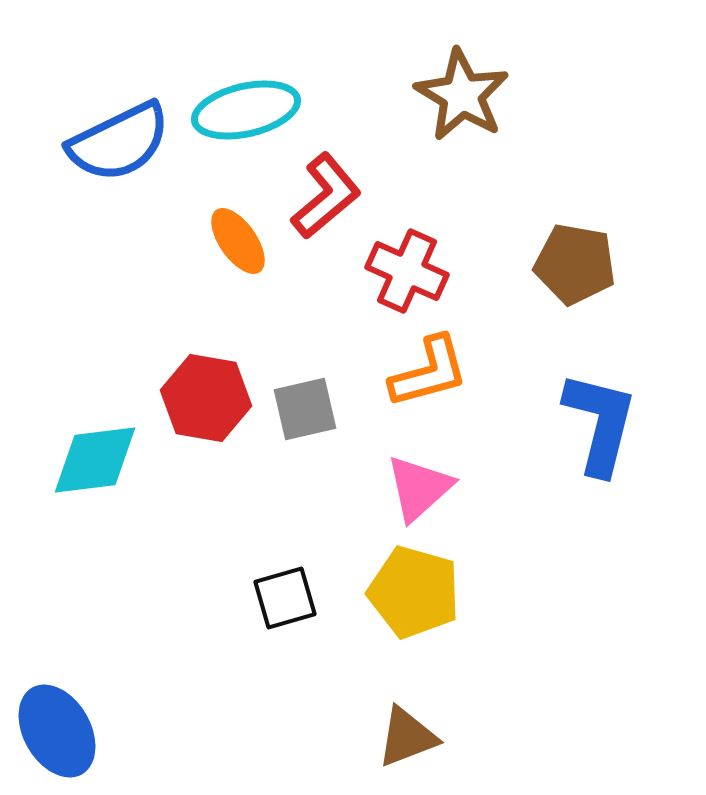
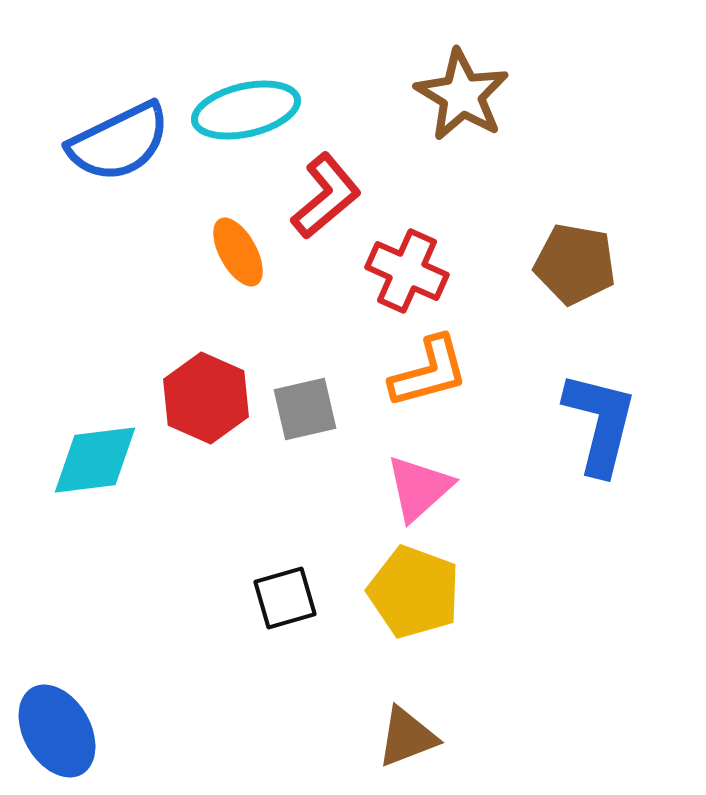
orange ellipse: moved 11 px down; rotated 6 degrees clockwise
red hexagon: rotated 14 degrees clockwise
yellow pentagon: rotated 4 degrees clockwise
